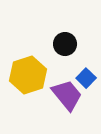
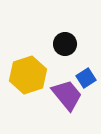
blue square: rotated 12 degrees clockwise
